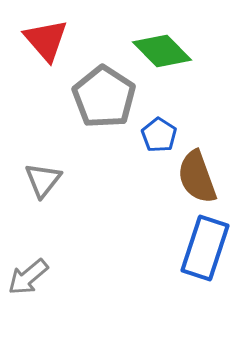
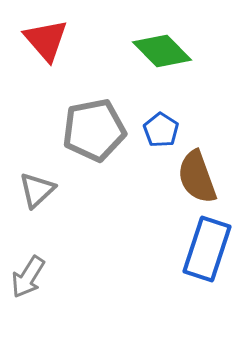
gray pentagon: moved 10 px left, 33 px down; rotated 28 degrees clockwise
blue pentagon: moved 2 px right, 5 px up
gray triangle: moved 6 px left, 10 px down; rotated 9 degrees clockwise
blue rectangle: moved 2 px right, 1 px down
gray arrow: rotated 18 degrees counterclockwise
